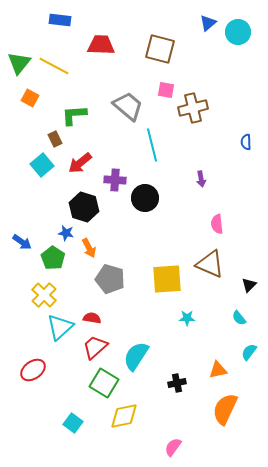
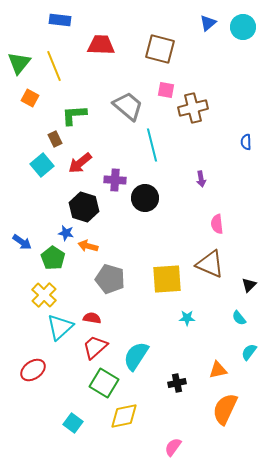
cyan circle at (238, 32): moved 5 px right, 5 px up
yellow line at (54, 66): rotated 40 degrees clockwise
orange arrow at (89, 248): moved 1 px left, 2 px up; rotated 132 degrees clockwise
